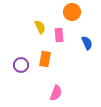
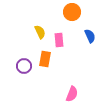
yellow semicircle: moved 5 px down
pink rectangle: moved 5 px down
blue semicircle: moved 3 px right, 7 px up
purple circle: moved 3 px right, 1 px down
pink semicircle: moved 16 px right, 1 px down
